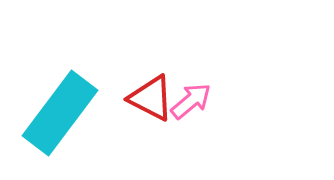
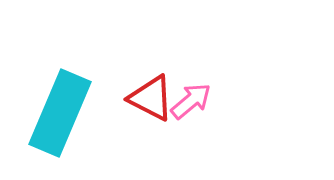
cyan rectangle: rotated 14 degrees counterclockwise
